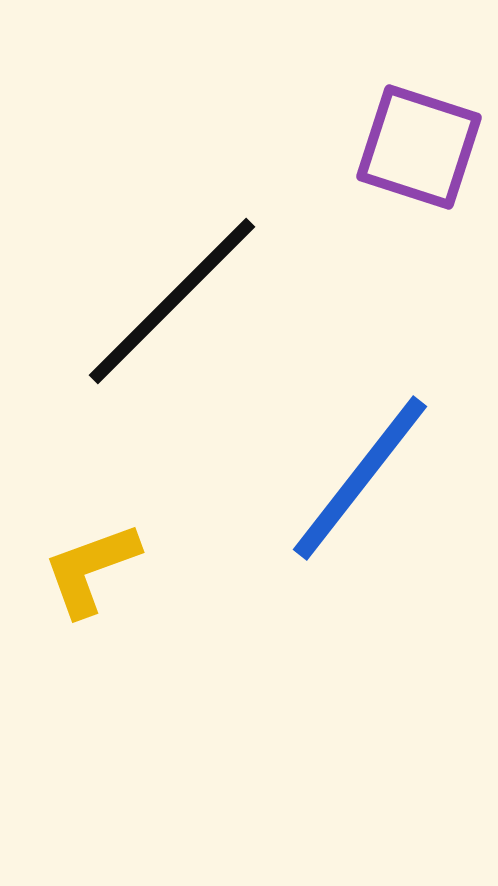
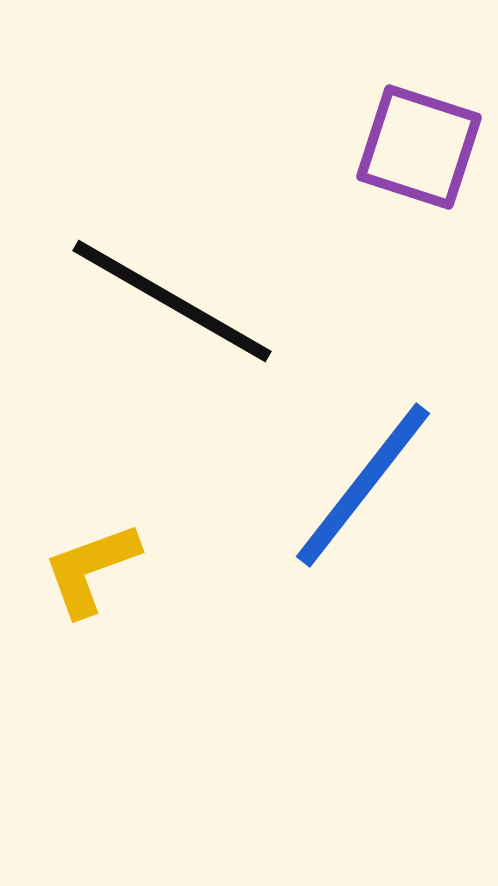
black line: rotated 75 degrees clockwise
blue line: moved 3 px right, 7 px down
